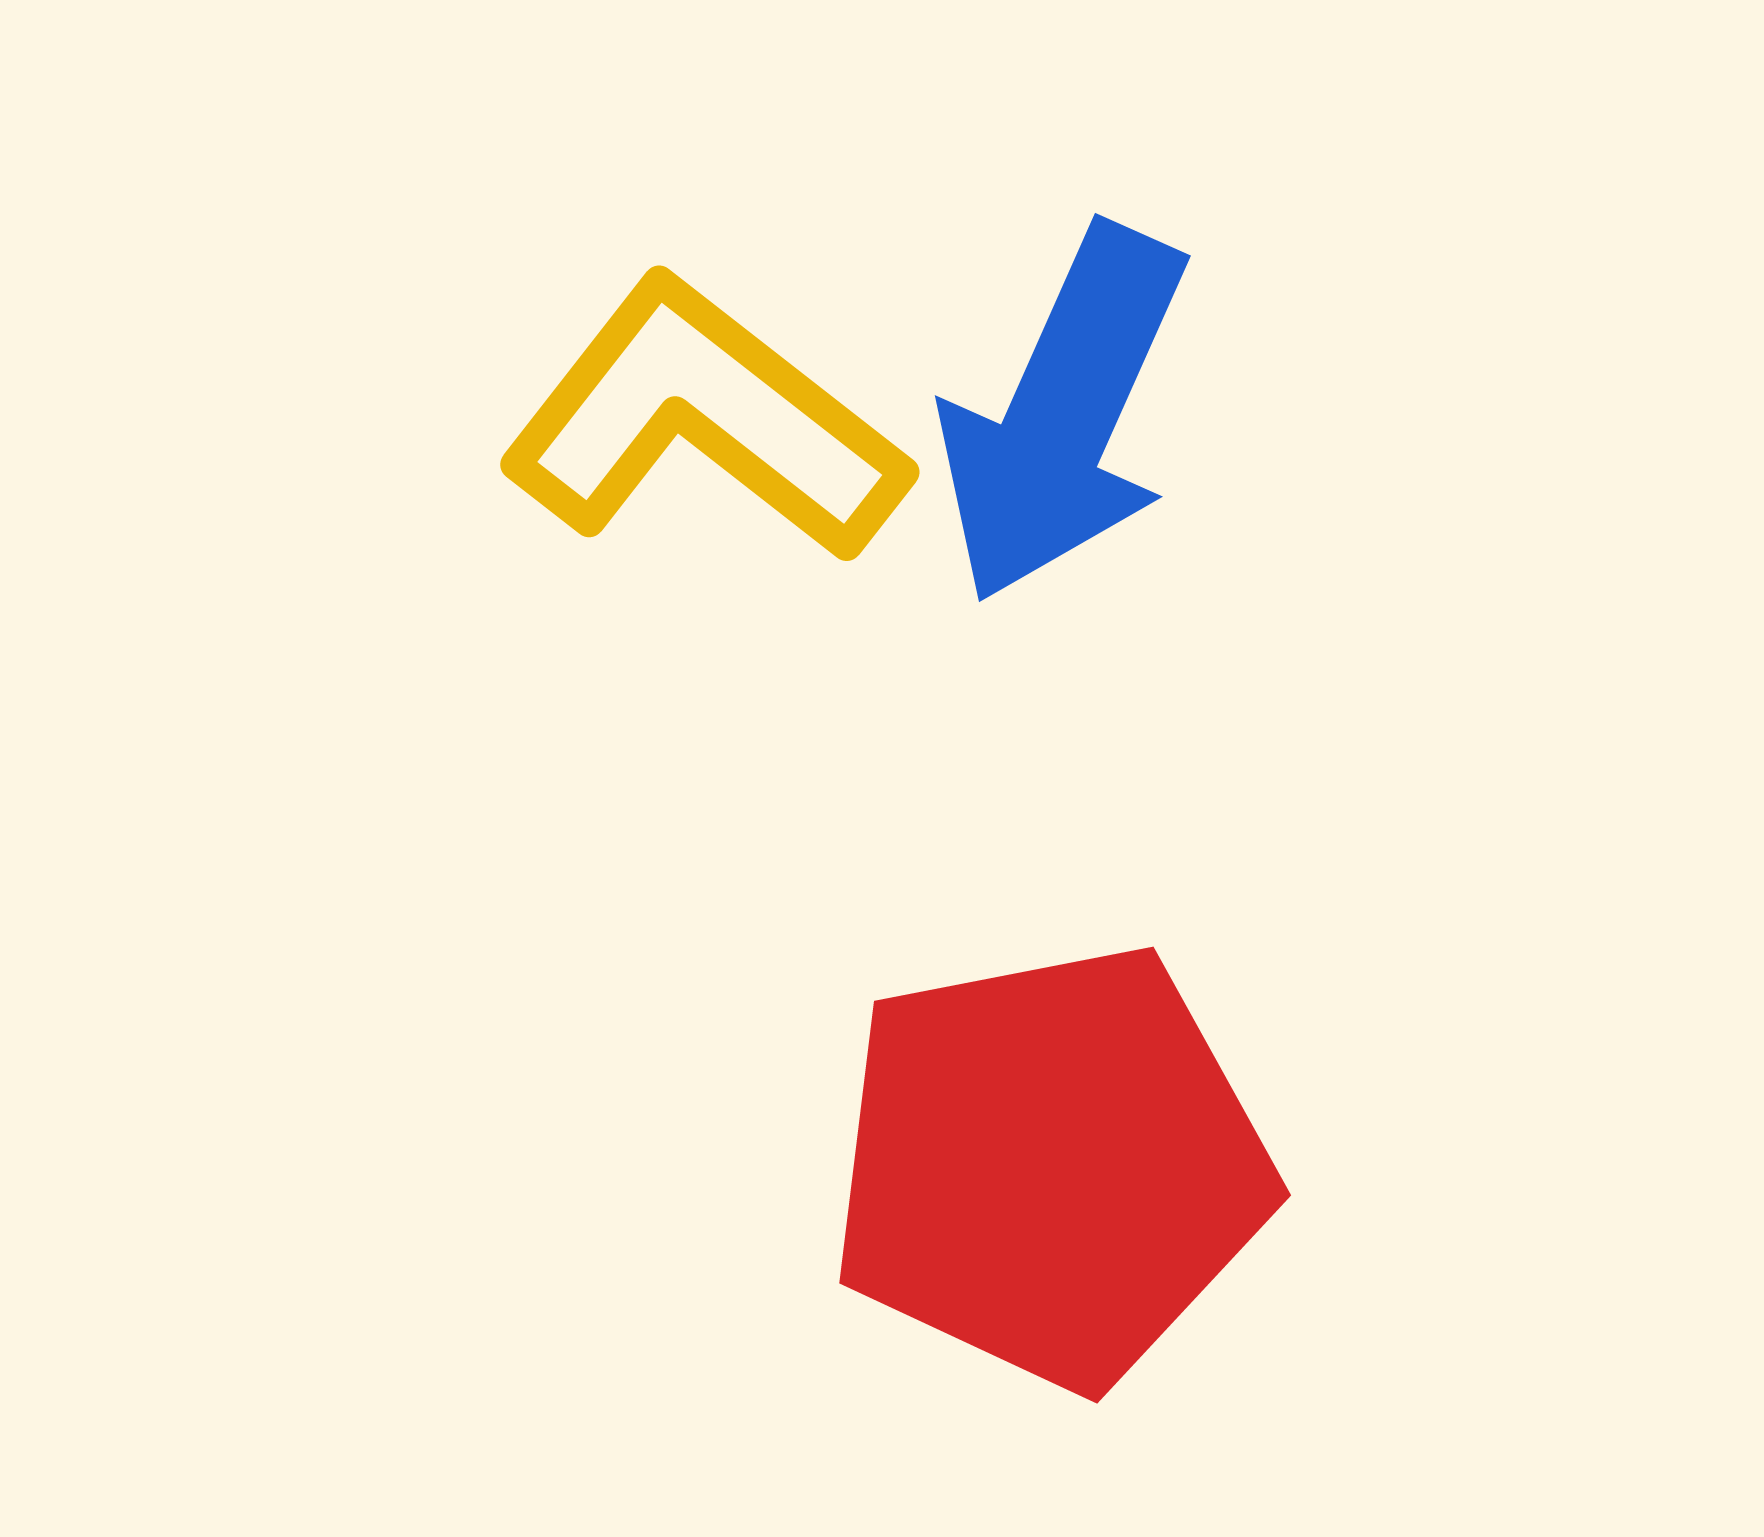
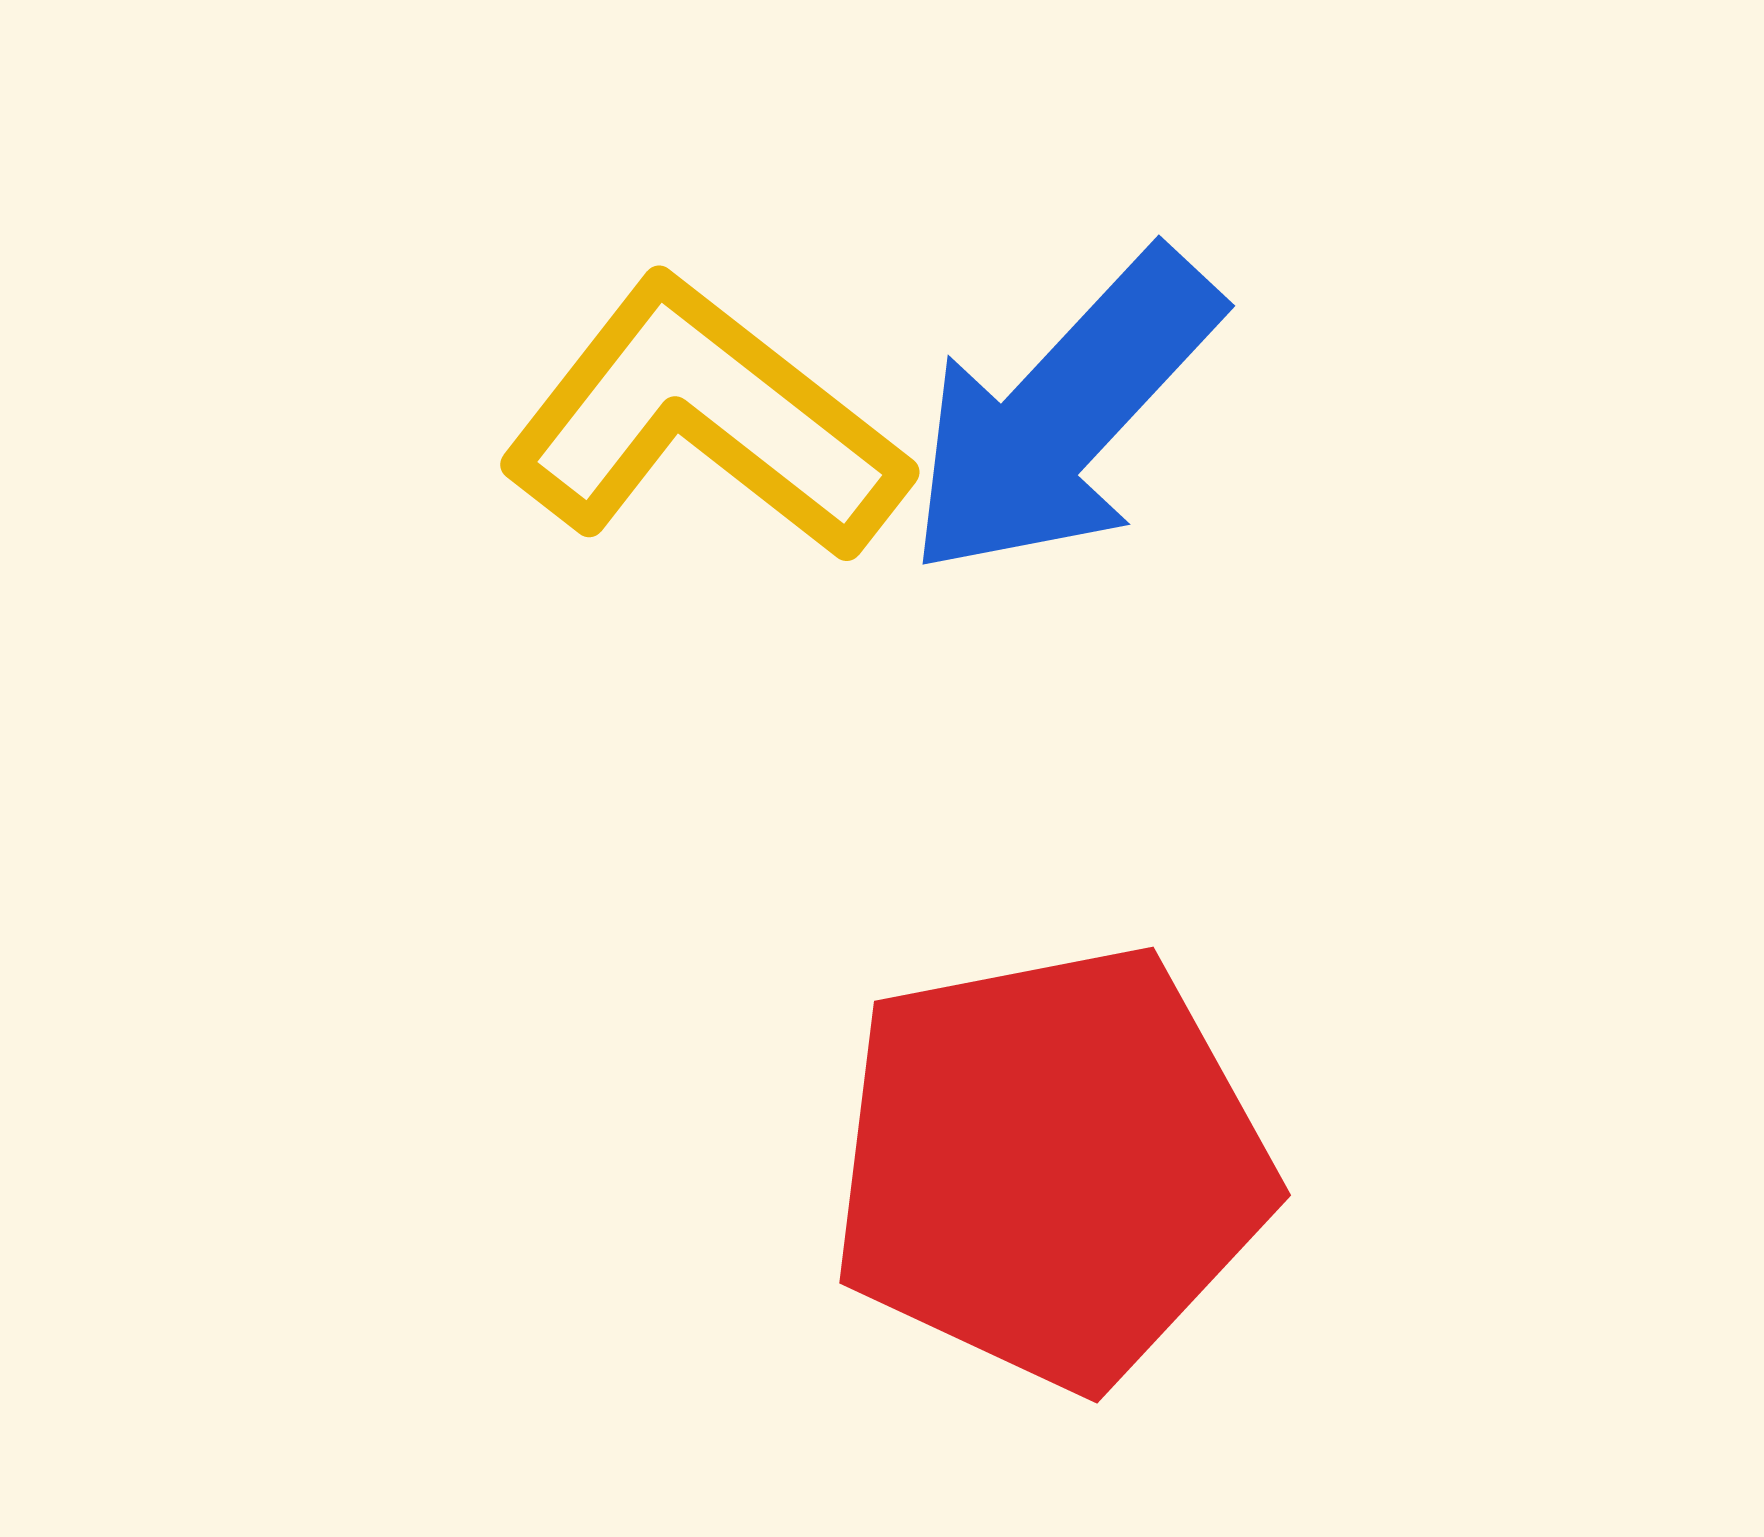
blue arrow: rotated 19 degrees clockwise
